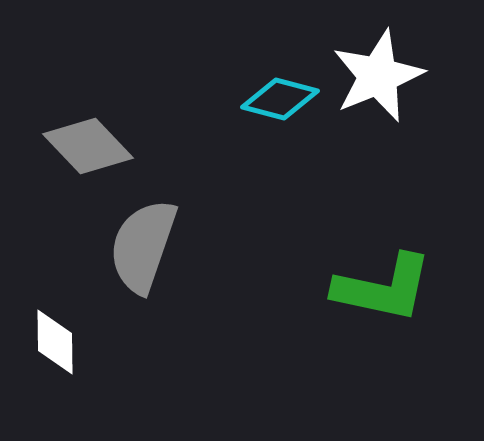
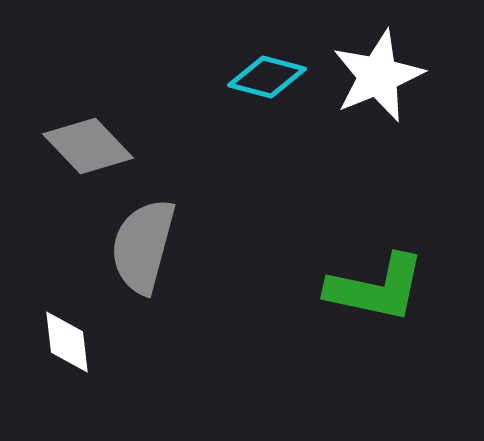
cyan diamond: moved 13 px left, 22 px up
gray semicircle: rotated 4 degrees counterclockwise
green L-shape: moved 7 px left
white diamond: moved 12 px right; rotated 6 degrees counterclockwise
